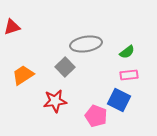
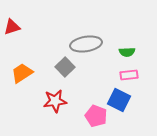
green semicircle: rotated 35 degrees clockwise
orange trapezoid: moved 1 px left, 2 px up
